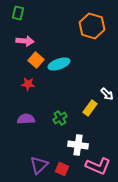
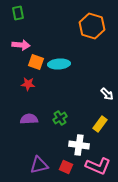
green rectangle: rotated 24 degrees counterclockwise
pink arrow: moved 4 px left, 4 px down
orange square: moved 2 px down; rotated 21 degrees counterclockwise
cyan ellipse: rotated 15 degrees clockwise
yellow rectangle: moved 10 px right, 16 px down
purple semicircle: moved 3 px right
white cross: moved 1 px right
purple triangle: rotated 30 degrees clockwise
red square: moved 4 px right, 2 px up
